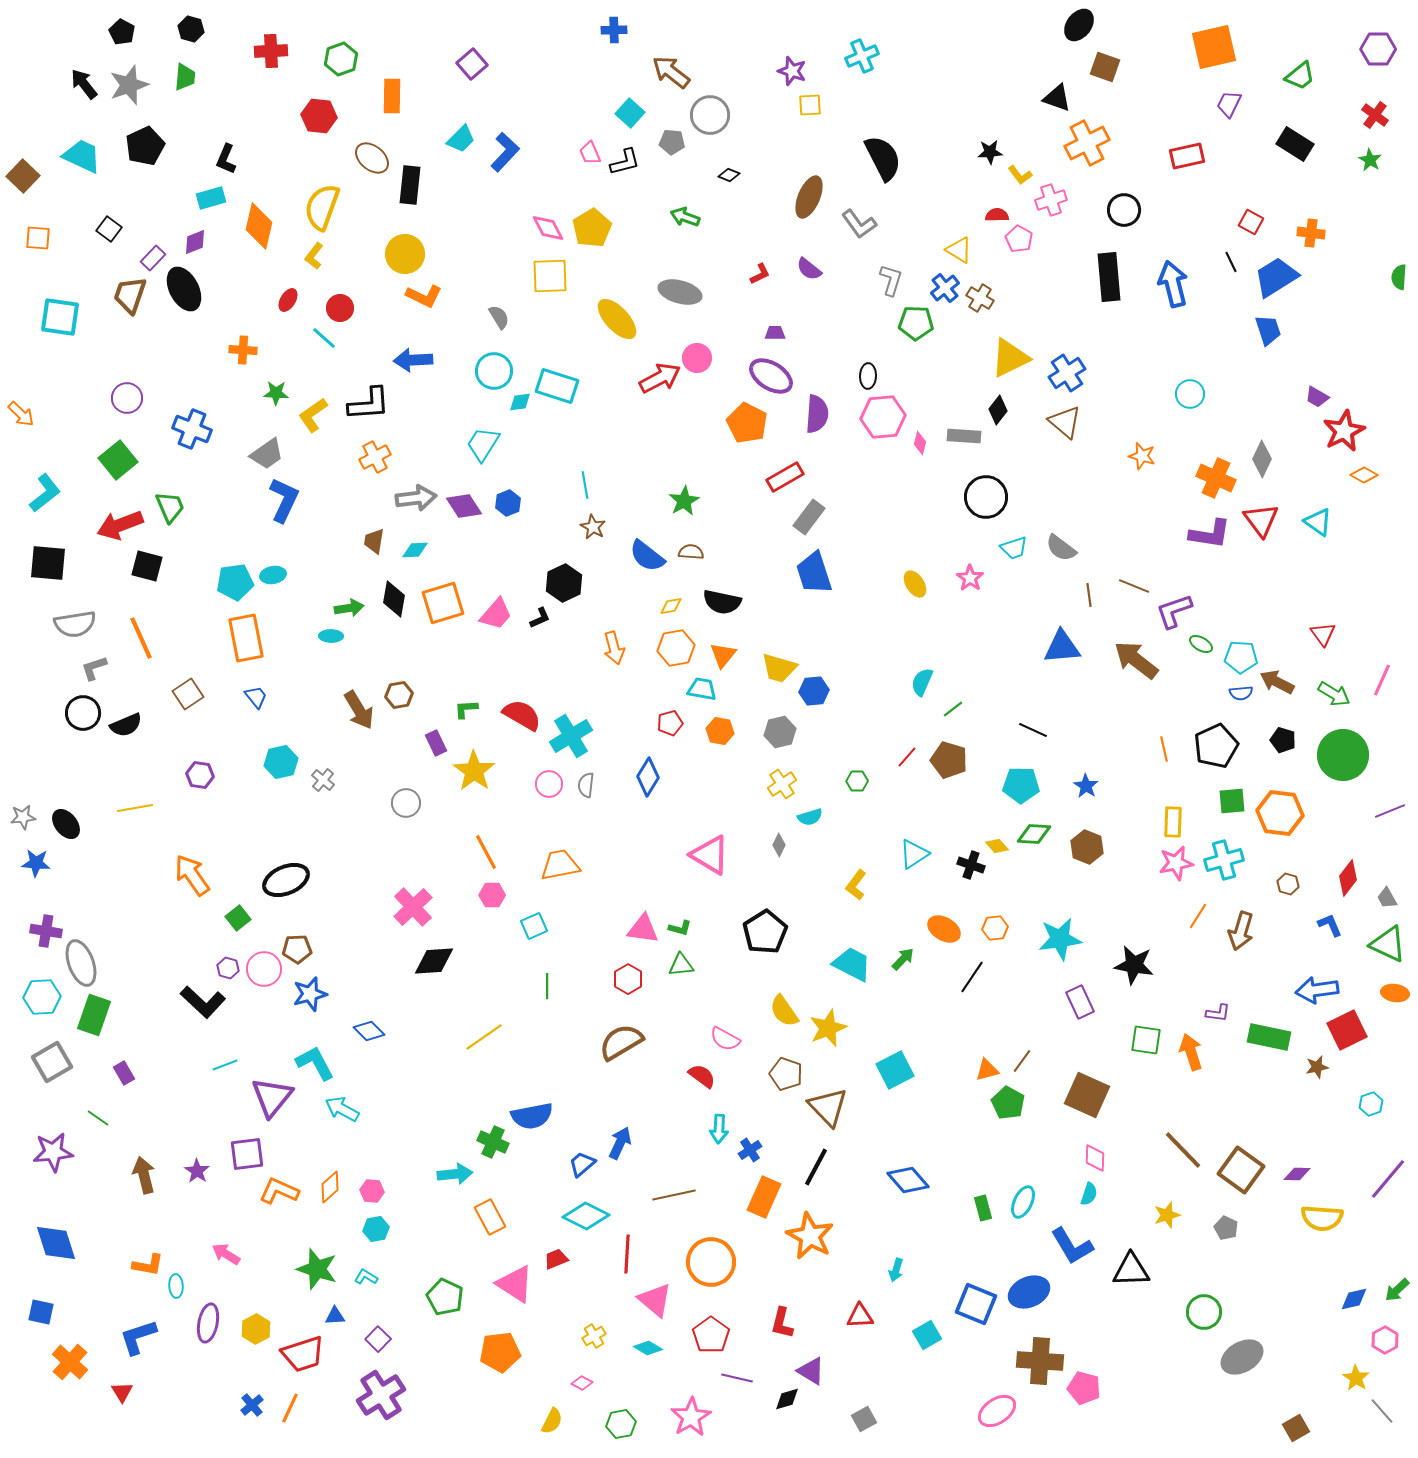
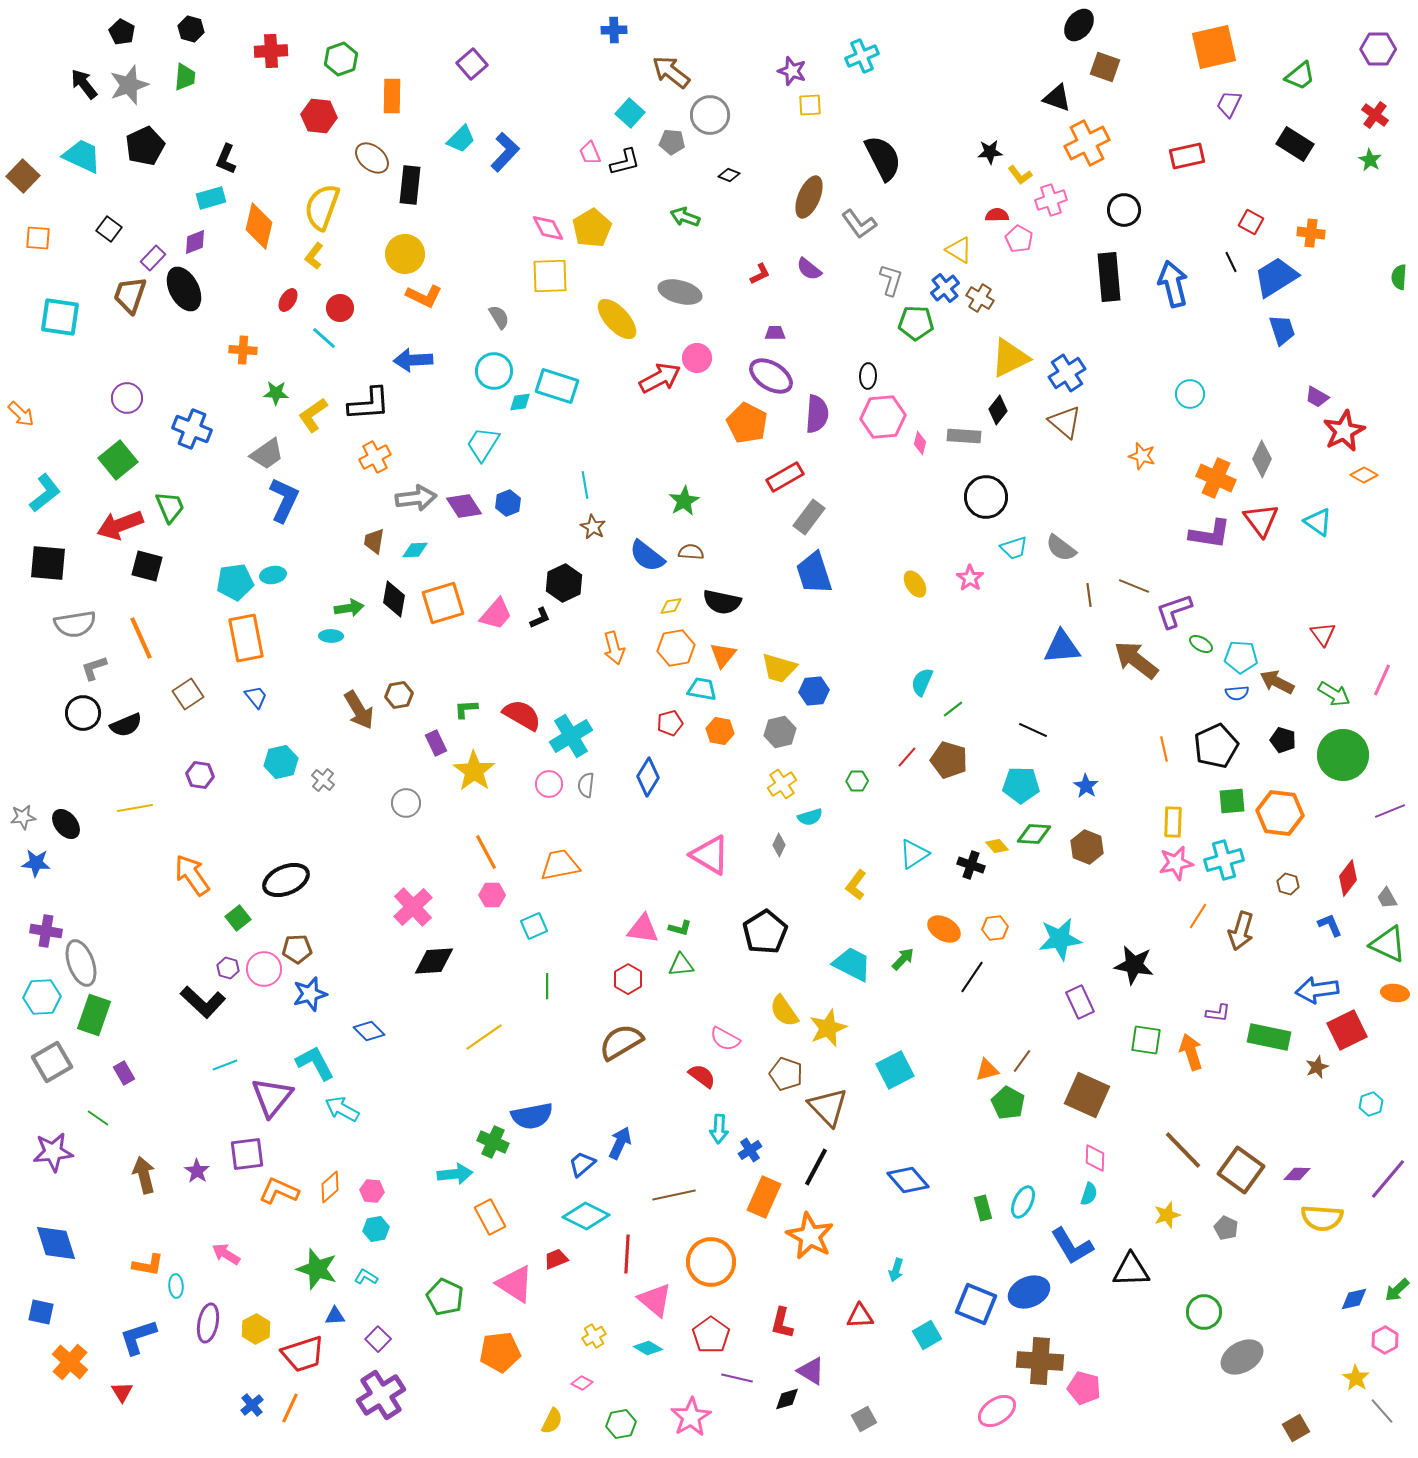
blue trapezoid at (1268, 330): moved 14 px right
blue semicircle at (1241, 693): moved 4 px left
brown star at (1317, 1067): rotated 10 degrees counterclockwise
